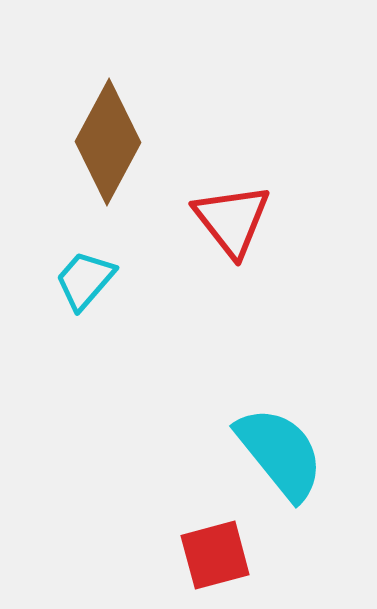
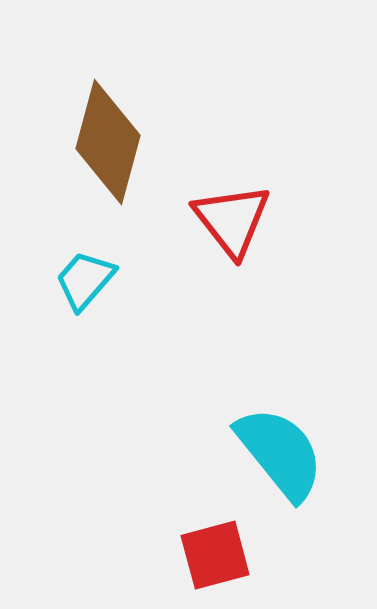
brown diamond: rotated 13 degrees counterclockwise
